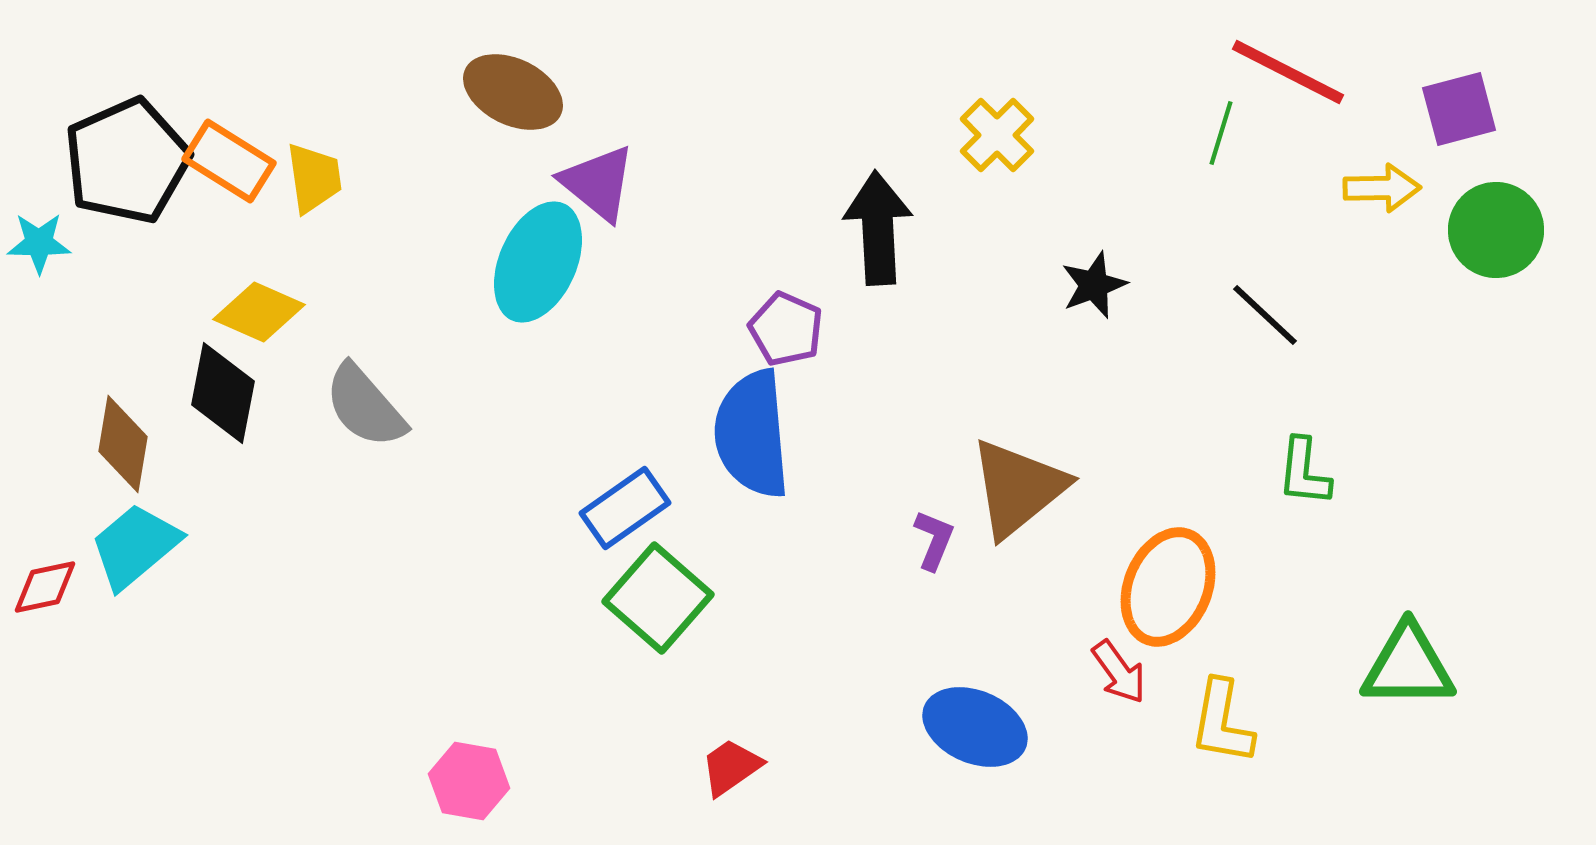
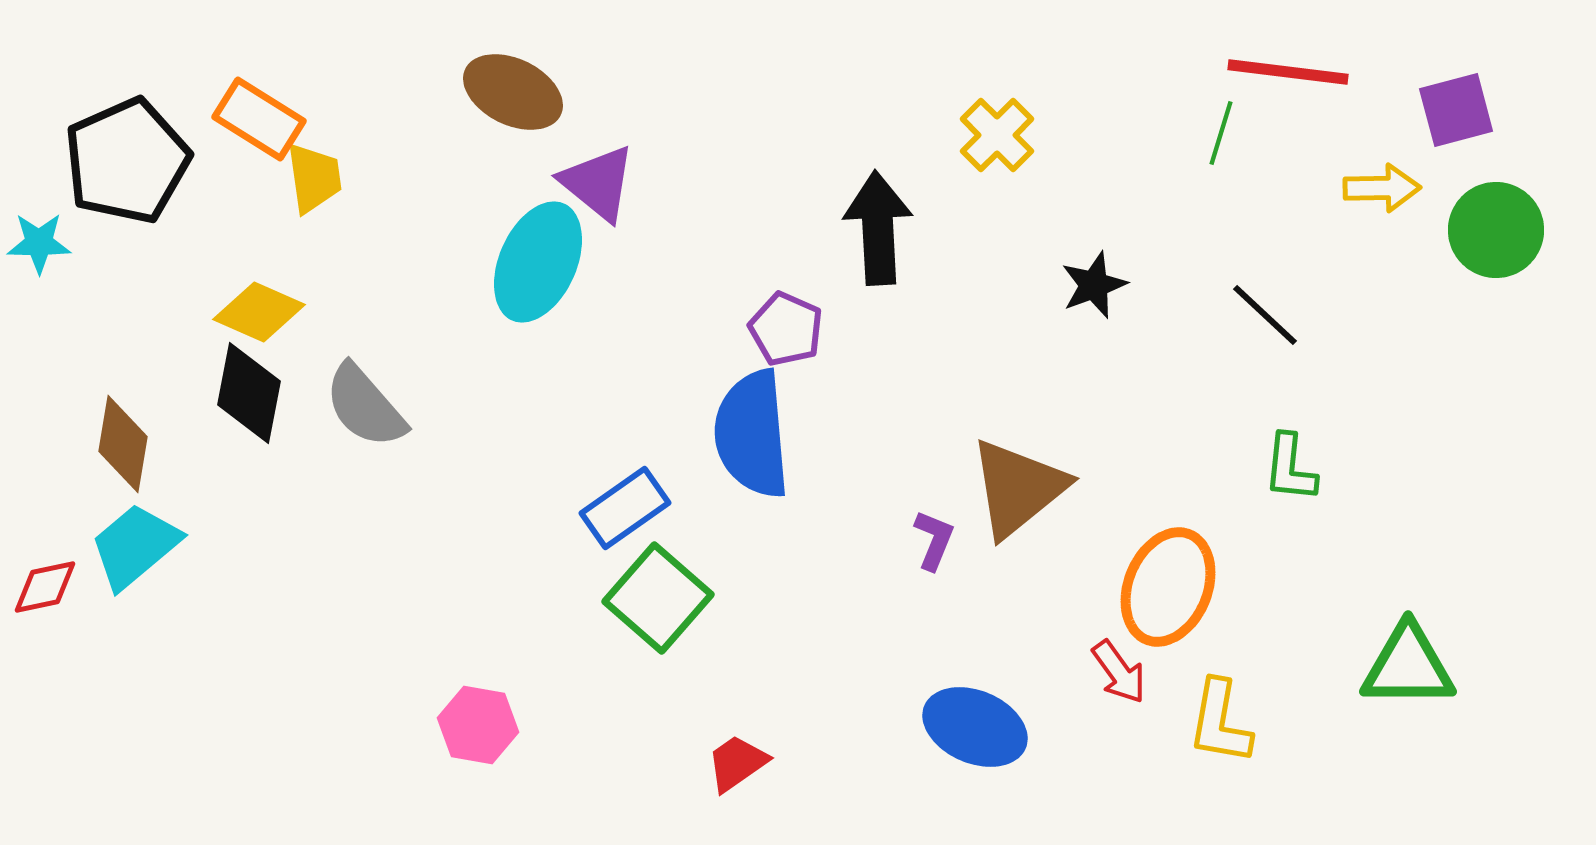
red line: rotated 20 degrees counterclockwise
purple square: moved 3 px left, 1 px down
orange rectangle: moved 30 px right, 42 px up
black diamond: moved 26 px right
green L-shape: moved 14 px left, 4 px up
yellow L-shape: moved 2 px left
red trapezoid: moved 6 px right, 4 px up
pink hexagon: moved 9 px right, 56 px up
